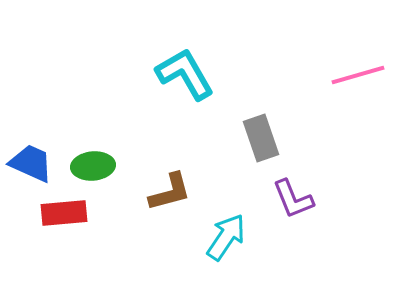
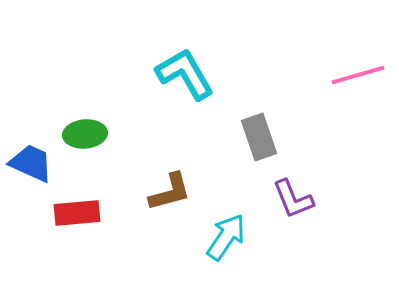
gray rectangle: moved 2 px left, 1 px up
green ellipse: moved 8 px left, 32 px up
red rectangle: moved 13 px right
